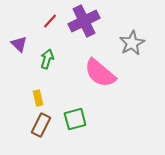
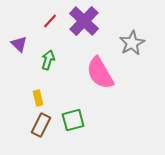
purple cross: rotated 20 degrees counterclockwise
green arrow: moved 1 px right, 1 px down
pink semicircle: rotated 20 degrees clockwise
green square: moved 2 px left, 1 px down
